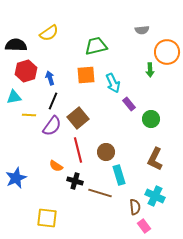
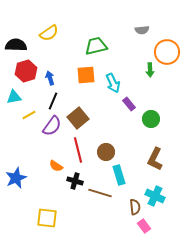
yellow line: rotated 32 degrees counterclockwise
